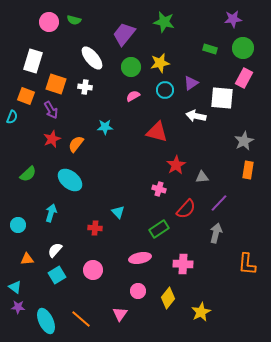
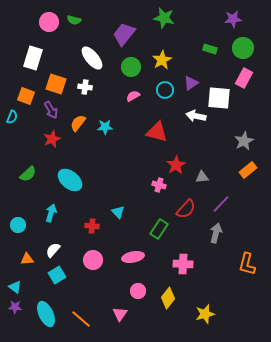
green star at (164, 22): moved 4 px up
white rectangle at (33, 61): moved 3 px up
yellow star at (160, 63): moved 2 px right, 3 px up; rotated 18 degrees counterclockwise
white square at (222, 98): moved 3 px left
orange semicircle at (76, 144): moved 2 px right, 21 px up
orange rectangle at (248, 170): rotated 42 degrees clockwise
pink cross at (159, 189): moved 4 px up
purple line at (219, 203): moved 2 px right, 1 px down
red cross at (95, 228): moved 3 px left, 2 px up
green rectangle at (159, 229): rotated 24 degrees counterclockwise
white semicircle at (55, 250): moved 2 px left
pink ellipse at (140, 258): moved 7 px left, 1 px up
orange L-shape at (247, 264): rotated 10 degrees clockwise
pink circle at (93, 270): moved 10 px up
purple star at (18, 307): moved 3 px left
yellow star at (201, 312): moved 4 px right, 2 px down; rotated 12 degrees clockwise
cyan ellipse at (46, 321): moved 7 px up
